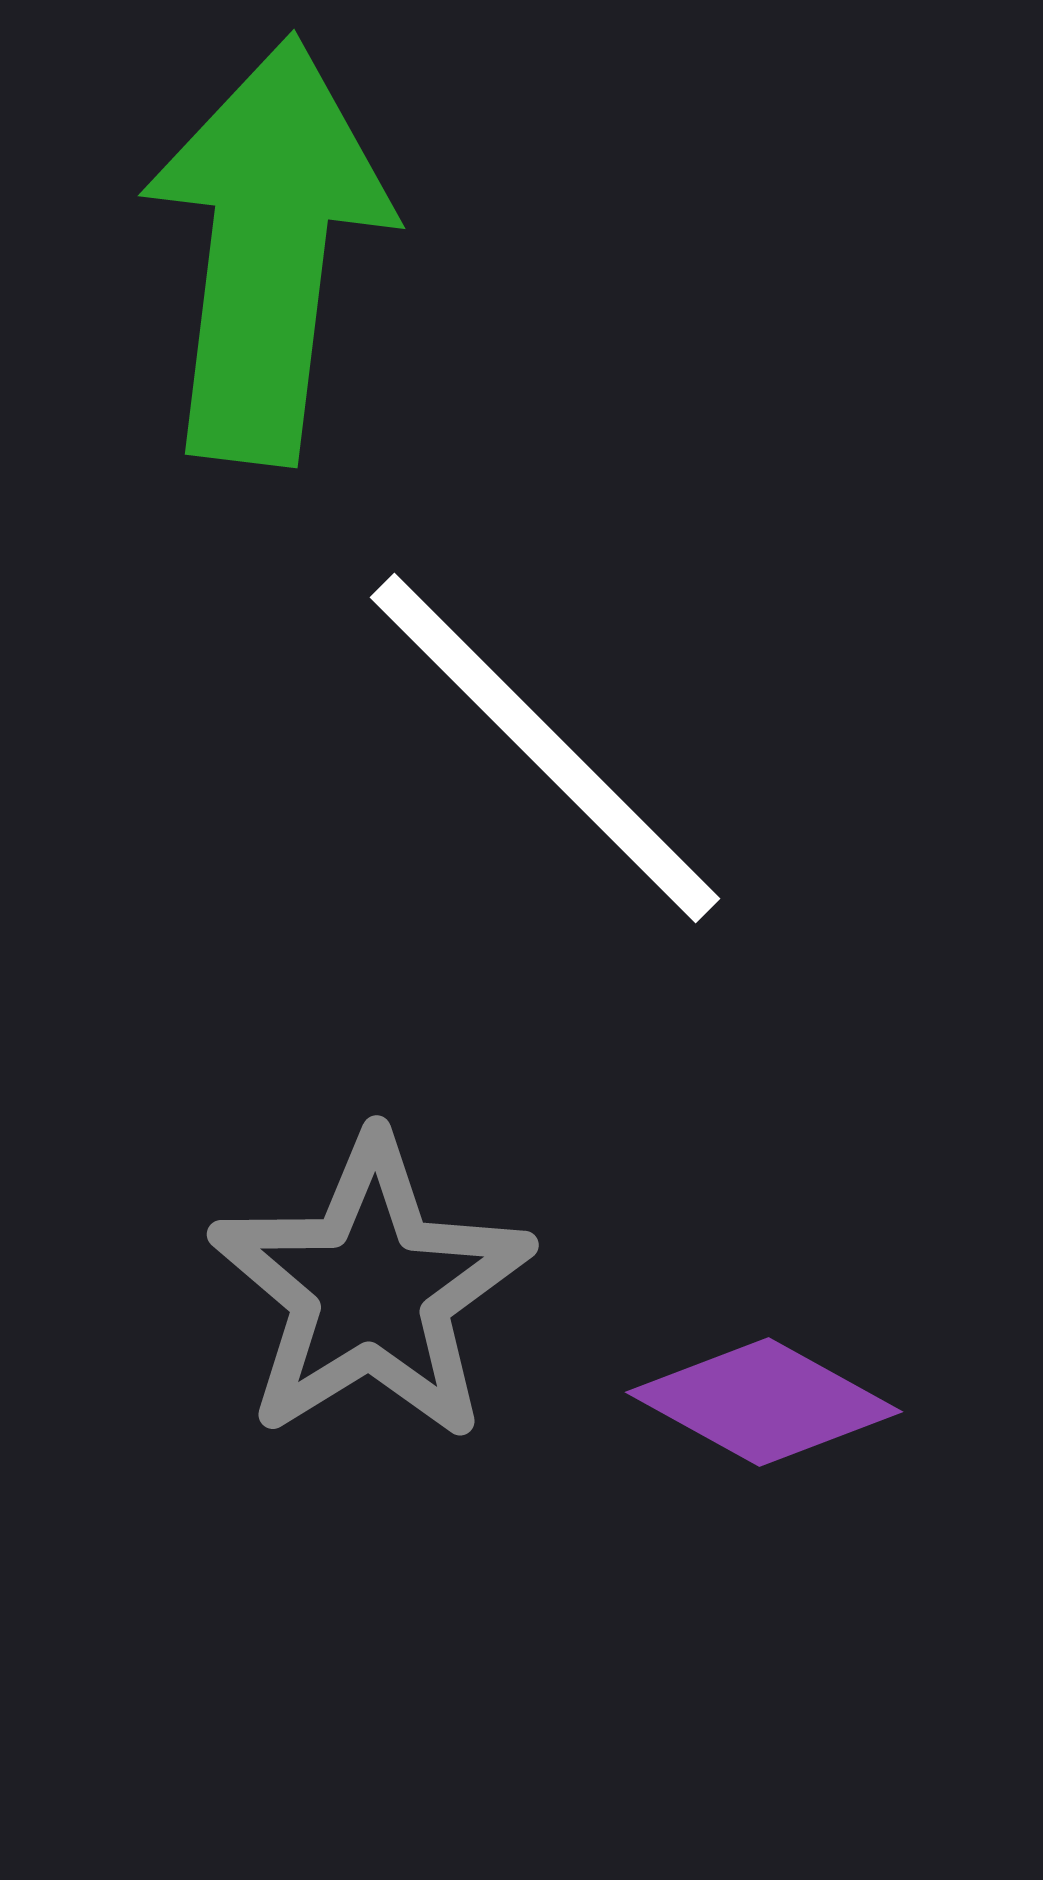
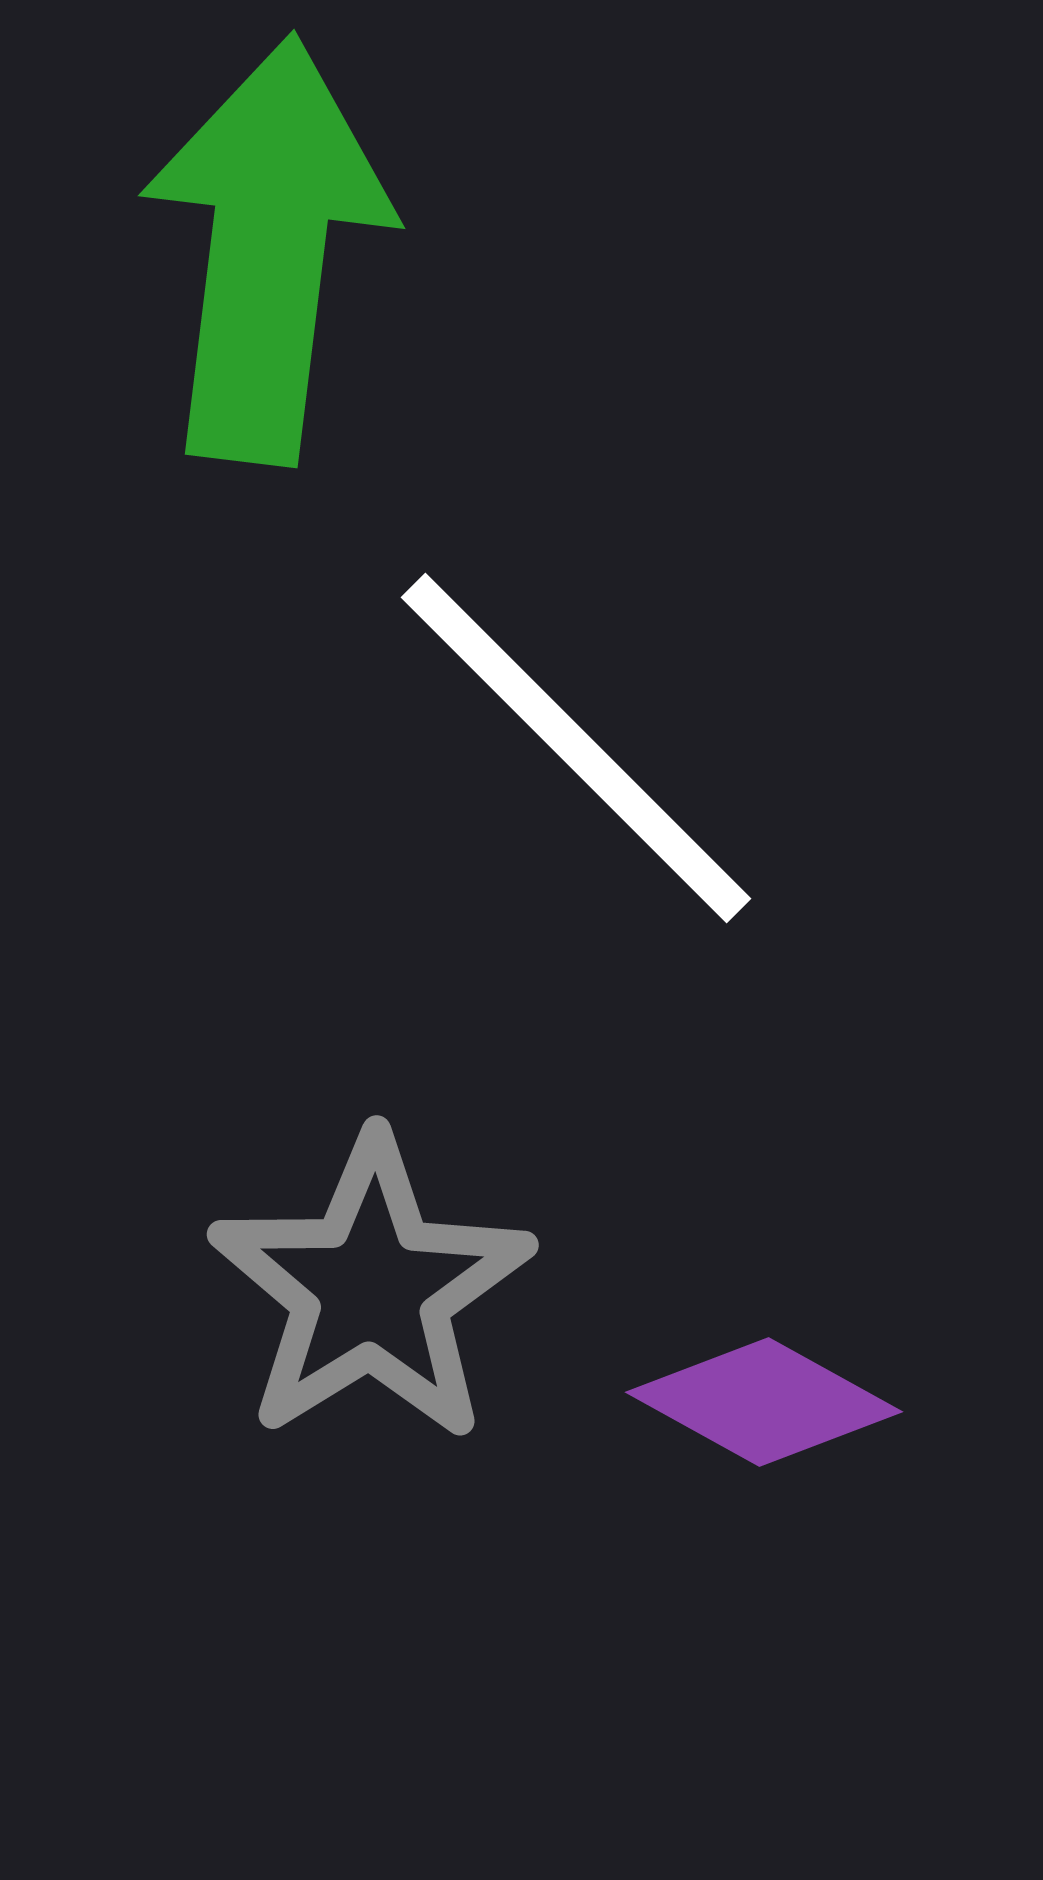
white line: moved 31 px right
